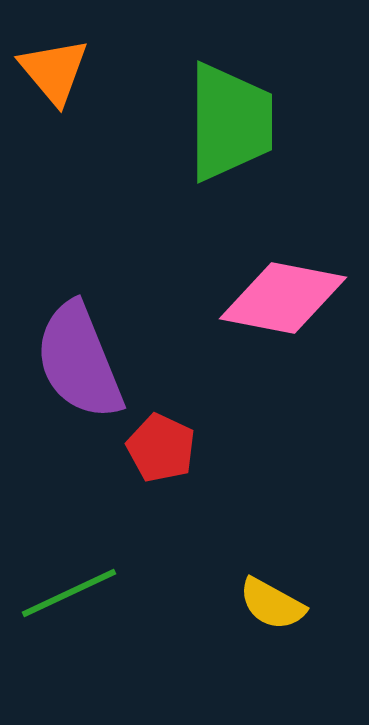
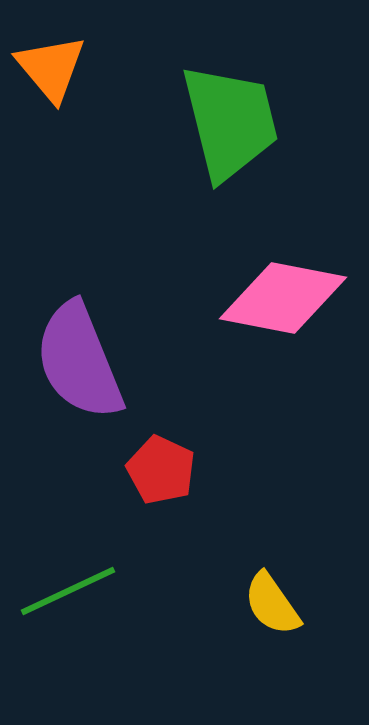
orange triangle: moved 3 px left, 3 px up
green trapezoid: rotated 14 degrees counterclockwise
red pentagon: moved 22 px down
green line: moved 1 px left, 2 px up
yellow semicircle: rotated 26 degrees clockwise
